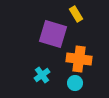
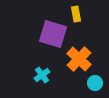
yellow rectangle: rotated 21 degrees clockwise
orange cross: rotated 35 degrees clockwise
cyan circle: moved 20 px right
